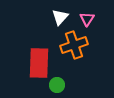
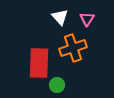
white triangle: rotated 24 degrees counterclockwise
orange cross: moved 1 px left, 3 px down
